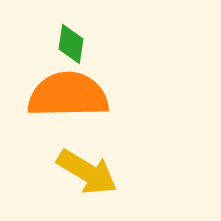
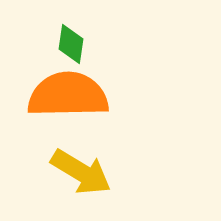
yellow arrow: moved 6 px left
